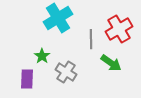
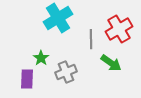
green star: moved 1 px left, 2 px down
gray cross: rotated 35 degrees clockwise
